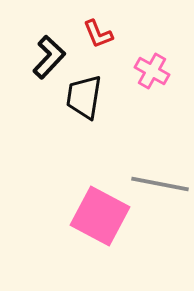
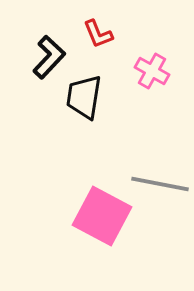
pink square: moved 2 px right
